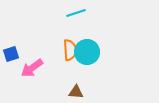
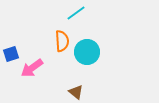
cyan line: rotated 18 degrees counterclockwise
orange semicircle: moved 8 px left, 9 px up
brown triangle: rotated 35 degrees clockwise
